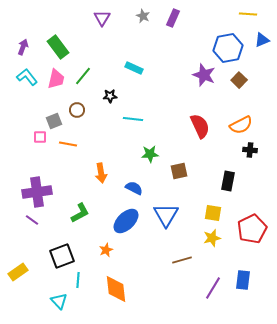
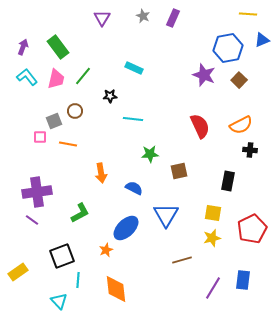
brown circle at (77, 110): moved 2 px left, 1 px down
blue ellipse at (126, 221): moved 7 px down
